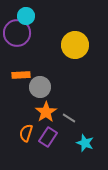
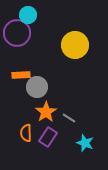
cyan circle: moved 2 px right, 1 px up
gray circle: moved 3 px left
orange semicircle: rotated 18 degrees counterclockwise
